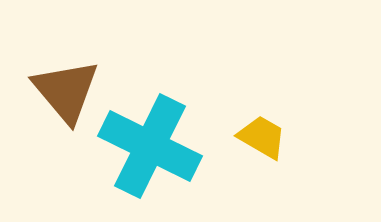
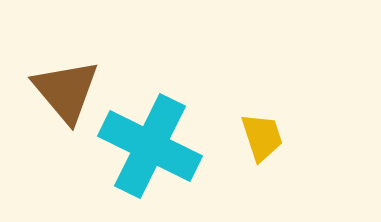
yellow trapezoid: rotated 42 degrees clockwise
